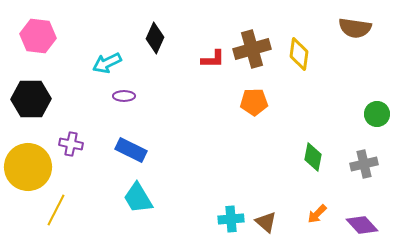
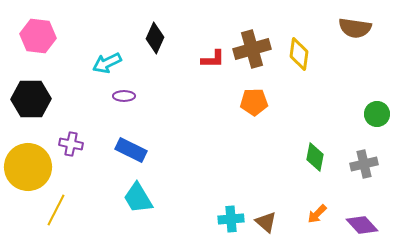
green diamond: moved 2 px right
